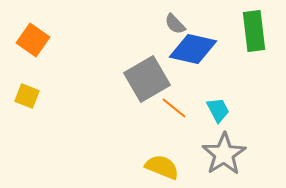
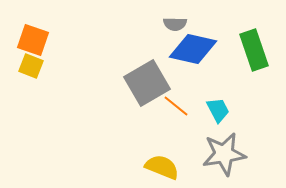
gray semicircle: rotated 45 degrees counterclockwise
green rectangle: moved 19 px down; rotated 12 degrees counterclockwise
orange square: rotated 16 degrees counterclockwise
gray square: moved 4 px down
yellow square: moved 4 px right, 30 px up
orange line: moved 2 px right, 2 px up
gray star: rotated 24 degrees clockwise
